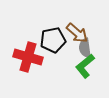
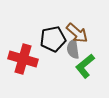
black pentagon: moved 1 px up
gray semicircle: moved 12 px left, 1 px down
red cross: moved 5 px left, 2 px down
